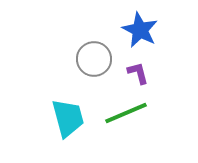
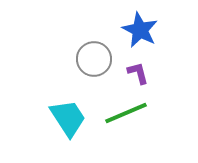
cyan trapezoid: rotated 18 degrees counterclockwise
